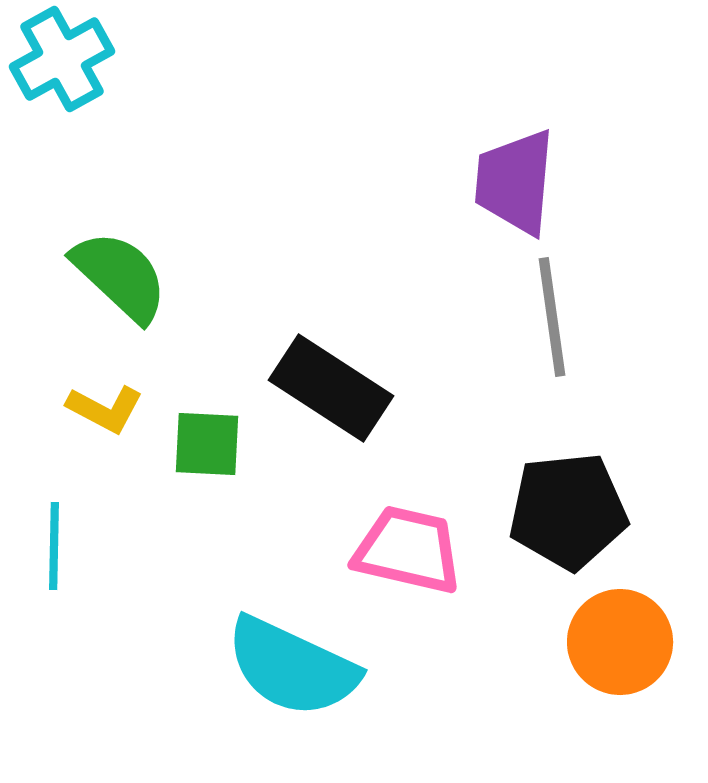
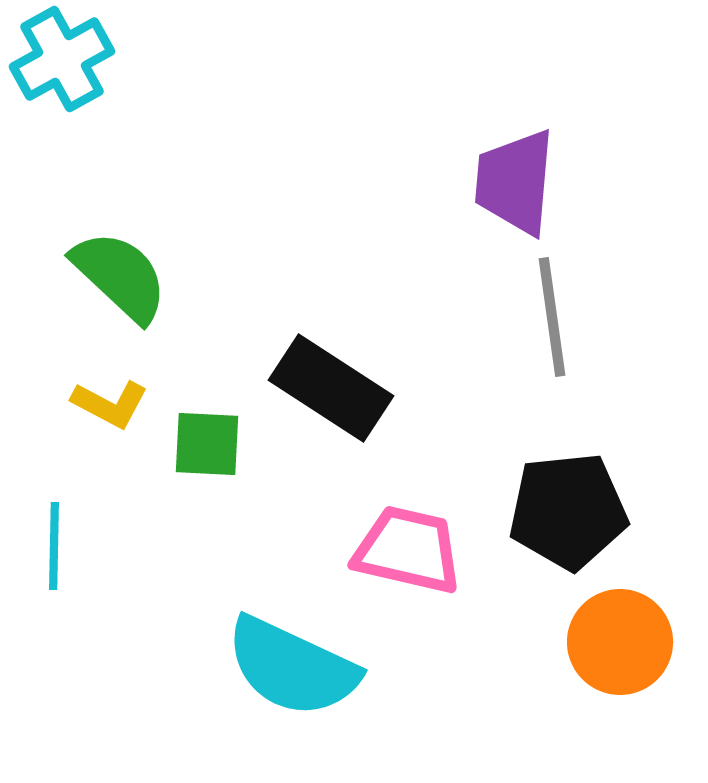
yellow L-shape: moved 5 px right, 5 px up
